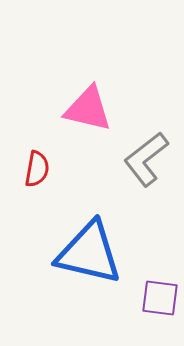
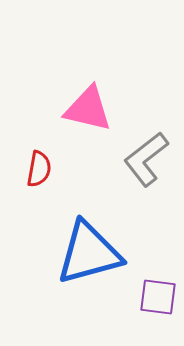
red semicircle: moved 2 px right
blue triangle: rotated 28 degrees counterclockwise
purple square: moved 2 px left, 1 px up
